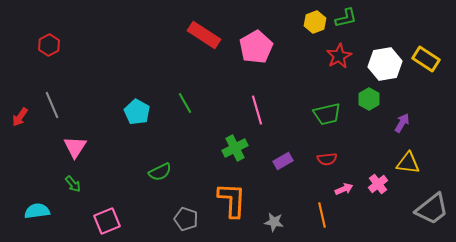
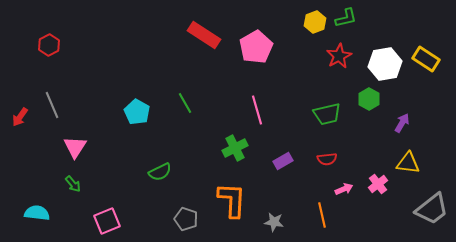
cyan semicircle: moved 2 px down; rotated 15 degrees clockwise
